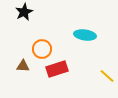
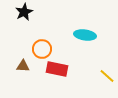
red rectangle: rotated 30 degrees clockwise
